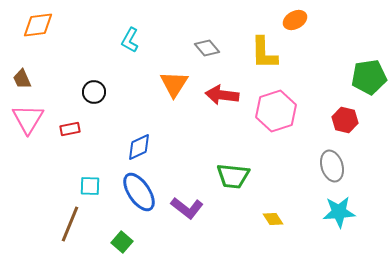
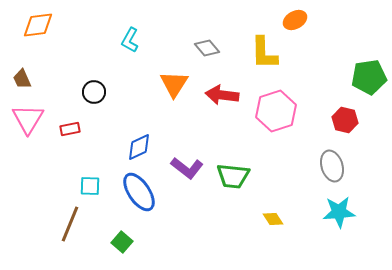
purple L-shape: moved 40 px up
